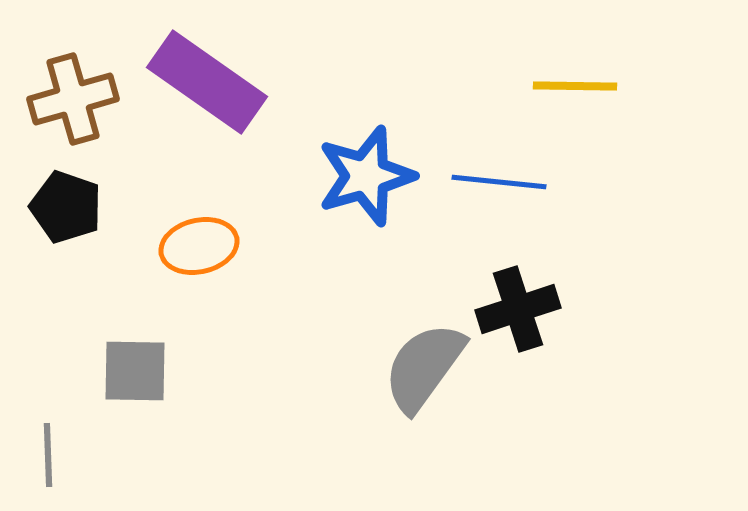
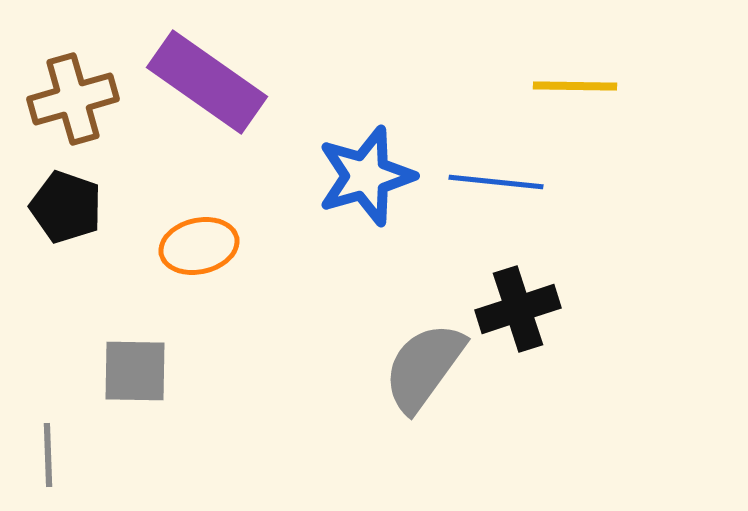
blue line: moved 3 px left
